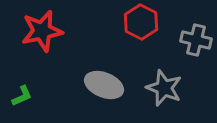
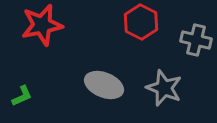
red star: moved 6 px up
